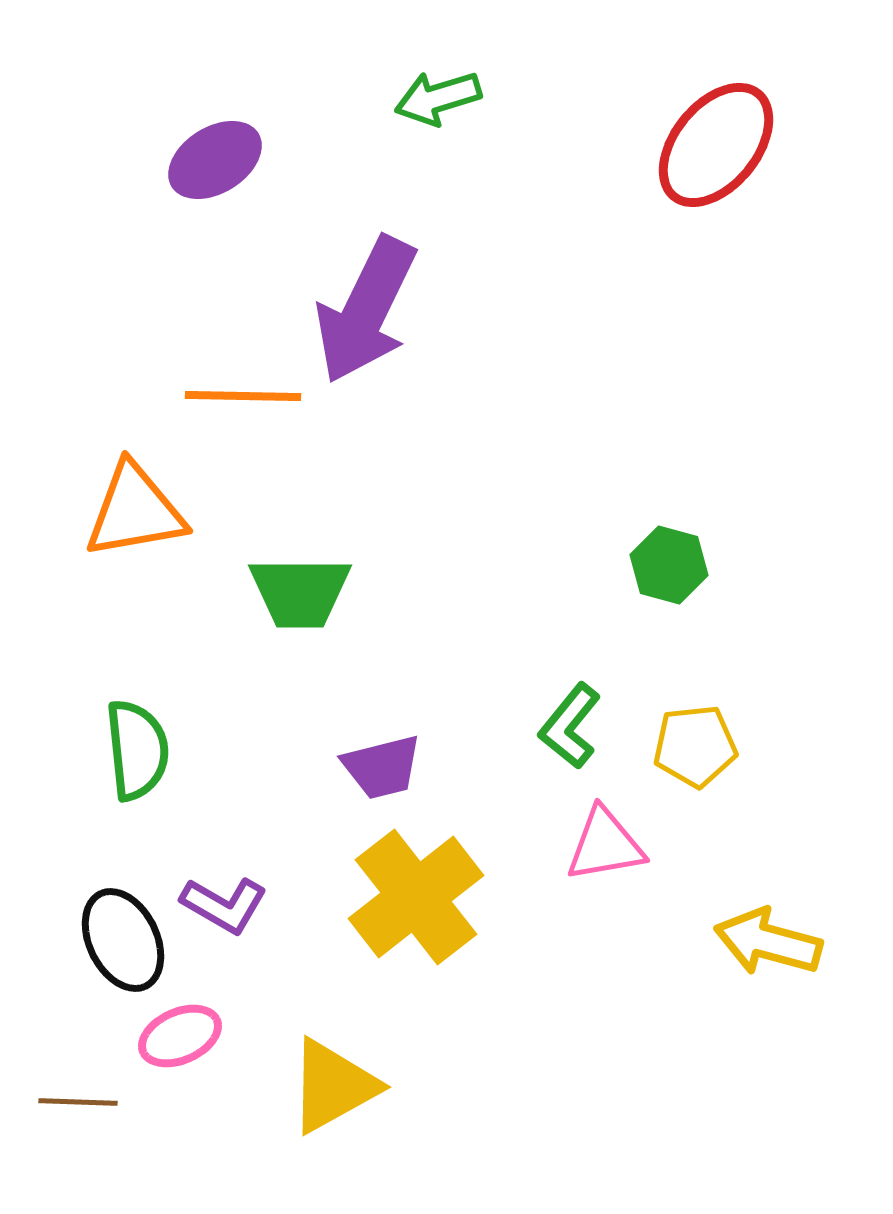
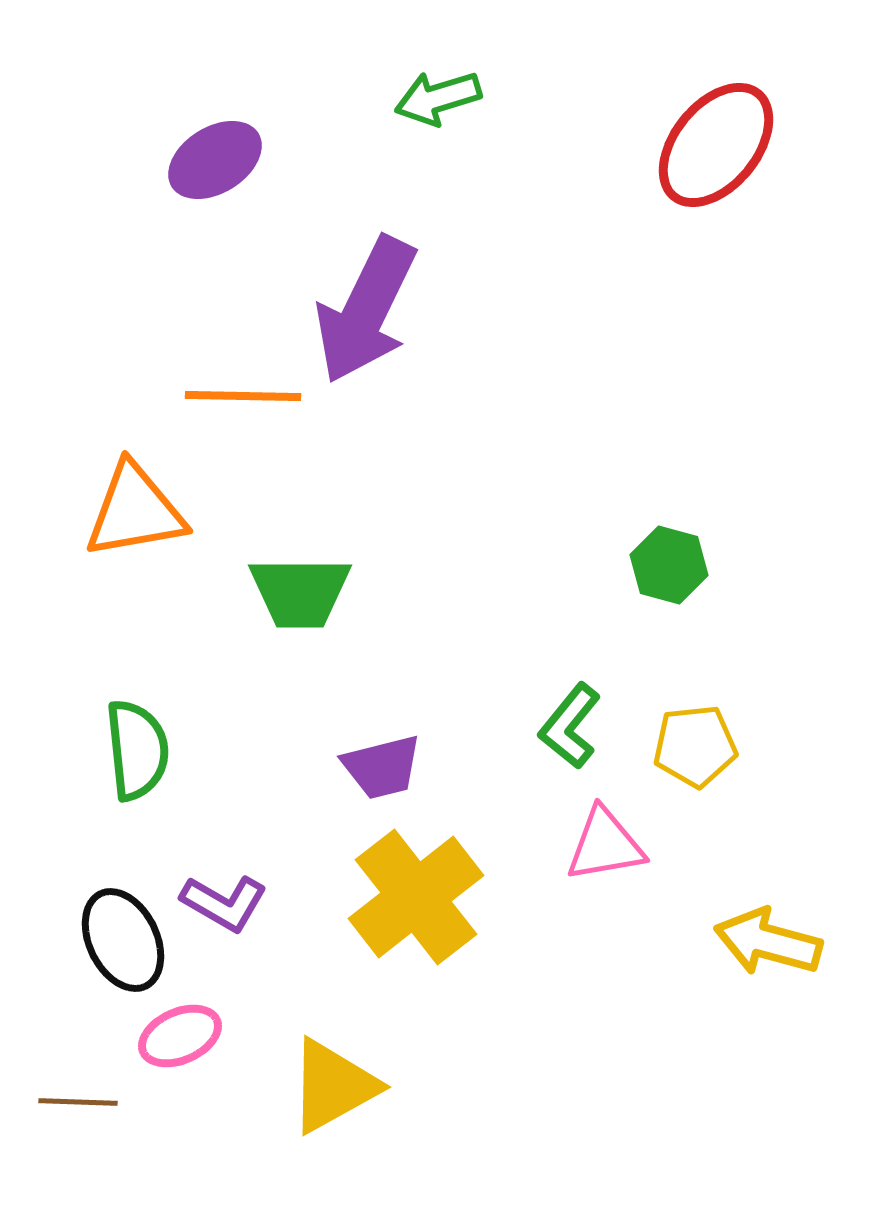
purple L-shape: moved 2 px up
